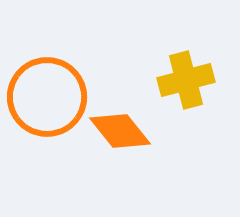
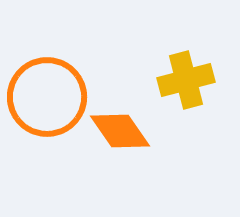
orange diamond: rotated 4 degrees clockwise
